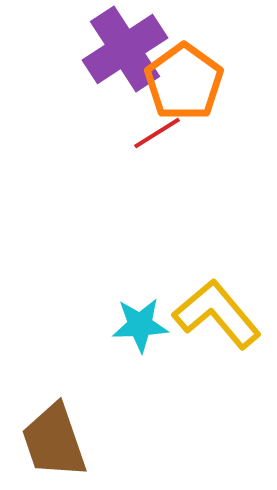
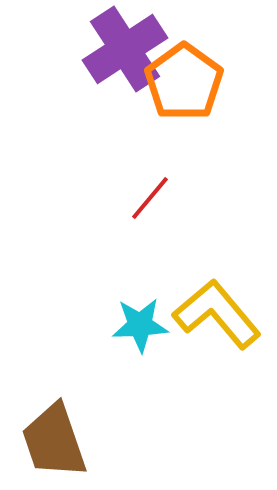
red line: moved 7 px left, 65 px down; rotated 18 degrees counterclockwise
